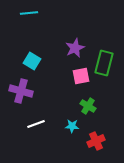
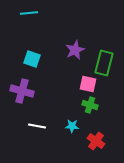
purple star: moved 2 px down
cyan square: moved 2 px up; rotated 12 degrees counterclockwise
pink square: moved 7 px right, 8 px down; rotated 24 degrees clockwise
purple cross: moved 1 px right
green cross: moved 2 px right, 1 px up; rotated 14 degrees counterclockwise
white line: moved 1 px right, 2 px down; rotated 30 degrees clockwise
red cross: rotated 30 degrees counterclockwise
